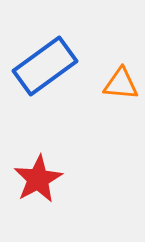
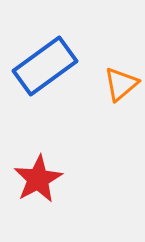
orange triangle: rotated 45 degrees counterclockwise
